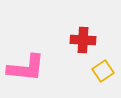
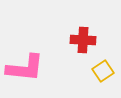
pink L-shape: moved 1 px left
